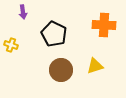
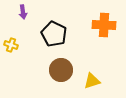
yellow triangle: moved 3 px left, 15 px down
